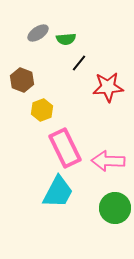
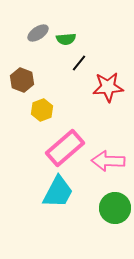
pink rectangle: rotated 75 degrees clockwise
